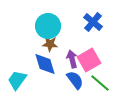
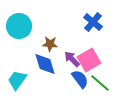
cyan circle: moved 29 px left
purple arrow: rotated 30 degrees counterclockwise
blue semicircle: moved 5 px right, 1 px up
